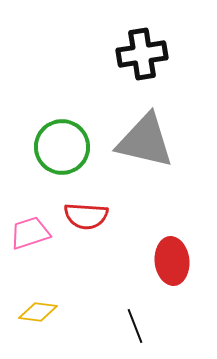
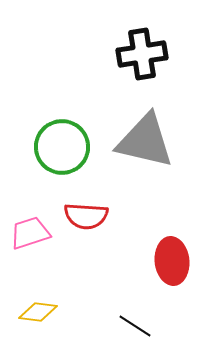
black line: rotated 36 degrees counterclockwise
